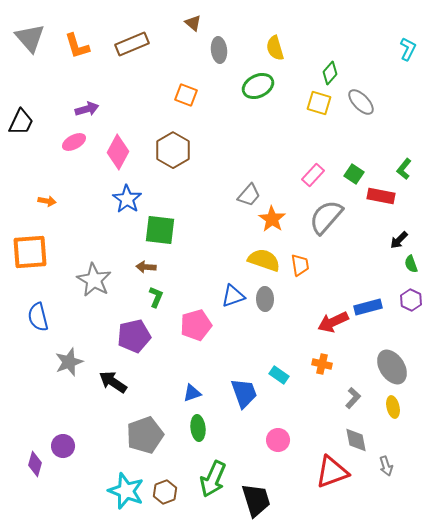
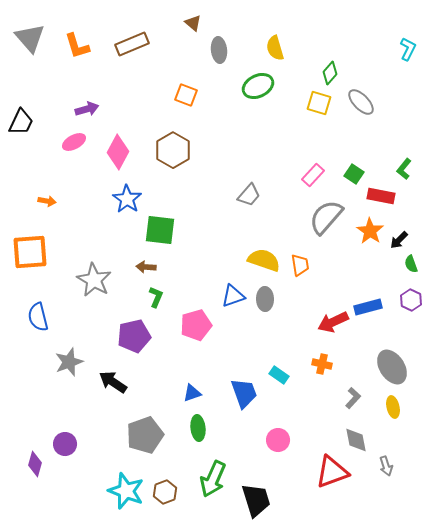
orange star at (272, 219): moved 98 px right, 12 px down
purple circle at (63, 446): moved 2 px right, 2 px up
